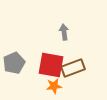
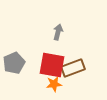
gray arrow: moved 6 px left; rotated 21 degrees clockwise
red square: moved 1 px right
orange star: moved 2 px up
